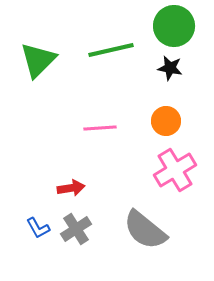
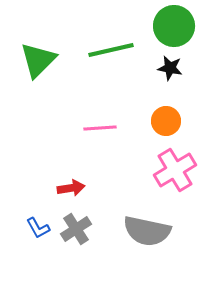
gray semicircle: moved 2 px right, 1 px down; rotated 27 degrees counterclockwise
